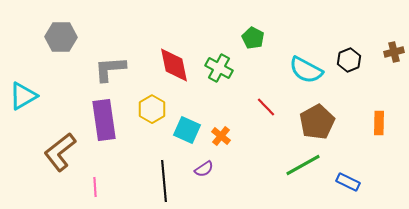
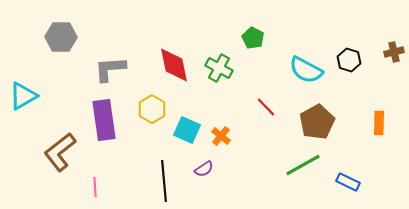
black hexagon: rotated 20 degrees counterclockwise
